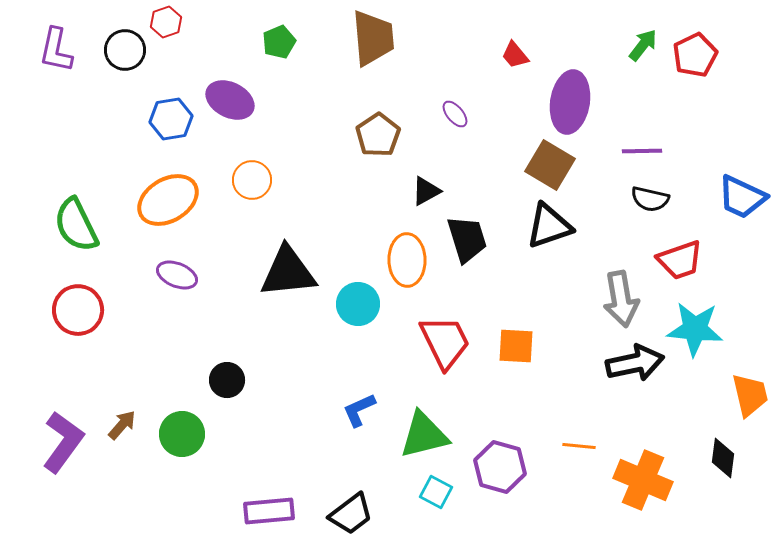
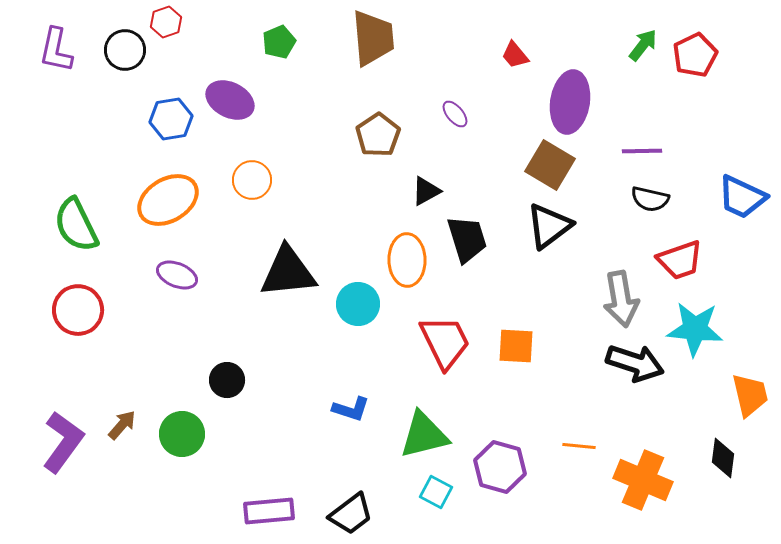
black triangle at (549, 226): rotated 18 degrees counterclockwise
black arrow at (635, 363): rotated 30 degrees clockwise
blue L-shape at (359, 410): moved 8 px left, 1 px up; rotated 138 degrees counterclockwise
